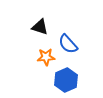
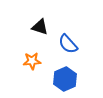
orange star: moved 14 px left, 4 px down
blue hexagon: moved 1 px left, 1 px up
